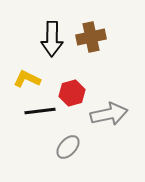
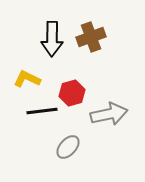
brown cross: rotated 8 degrees counterclockwise
black line: moved 2 px right
